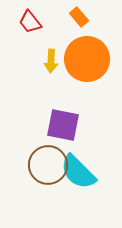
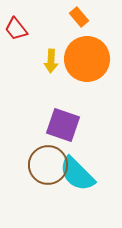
red trapezoid: moved 14 px left, 7 px down
purple square: rotated 8 degrees clockwise
cyan semicircle: moved 1 px left, 2 px down
